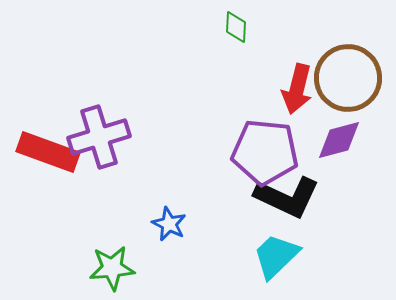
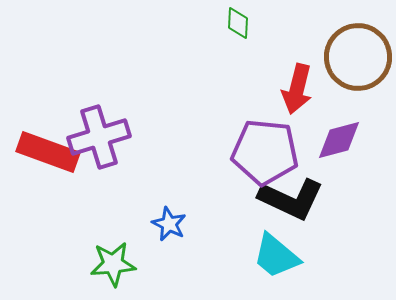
green diamond: moved 2 px right, 4 px up
brown circle: moved 10 px right, 21 px up
black L-shape: moved 4 px right, 2 px down
cyan trapezoid: rotated 96 degrees counterclockwise
green star: moved 1 px right, 4 px up
